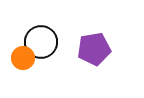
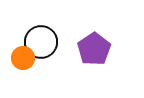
purple pentagon: rotated 24 degrees counterclockwise
